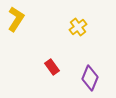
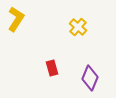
yellow cross: rotated 12 degrees counterclockwise
red rectangle: moved 1 px down; rotated 21 degrees clockwise
